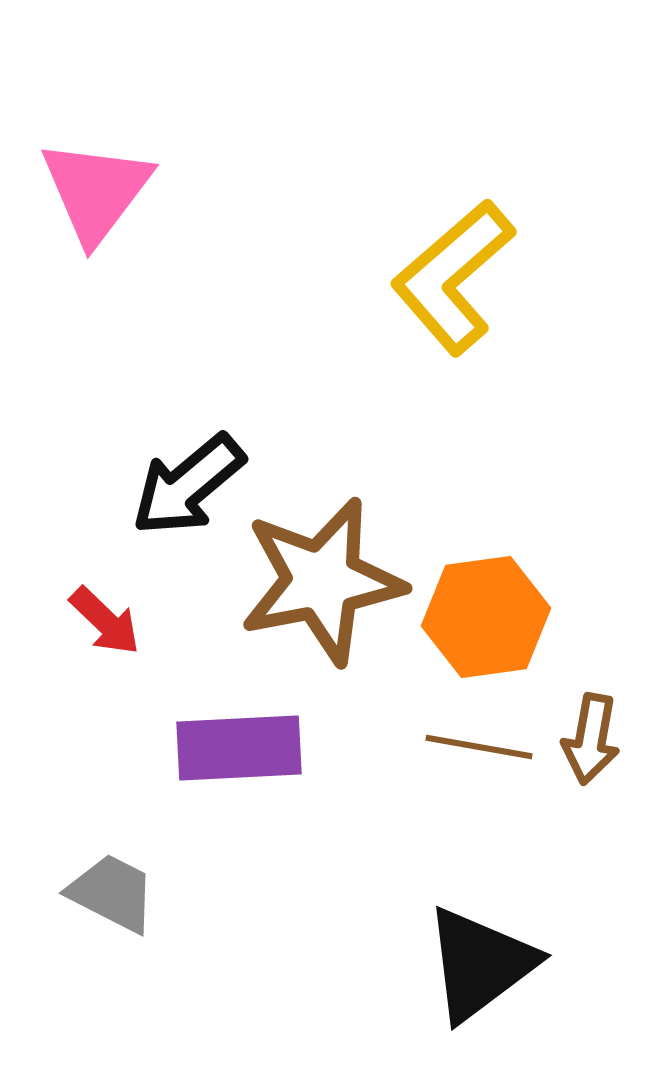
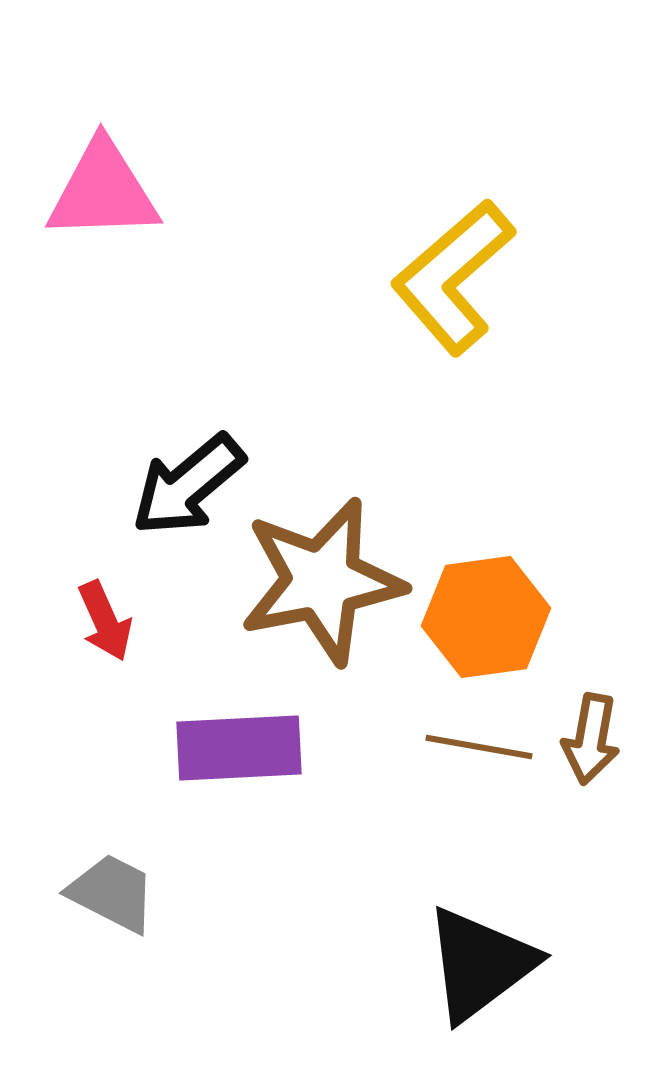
pink triangle: moved 7 px right; rotated 51 degrees clockwise
red arrow: rotated 22 degrees clockwise
